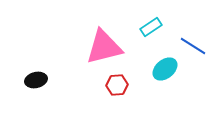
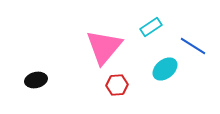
pink triangle: rotated 36 degrees counterclockwise
